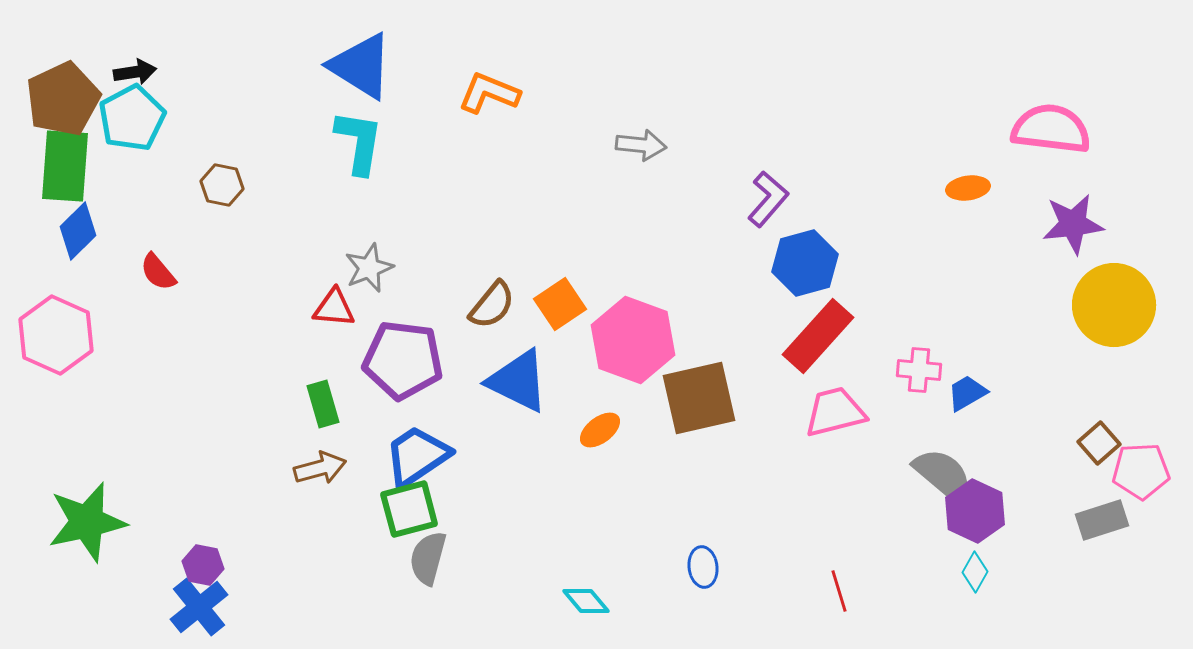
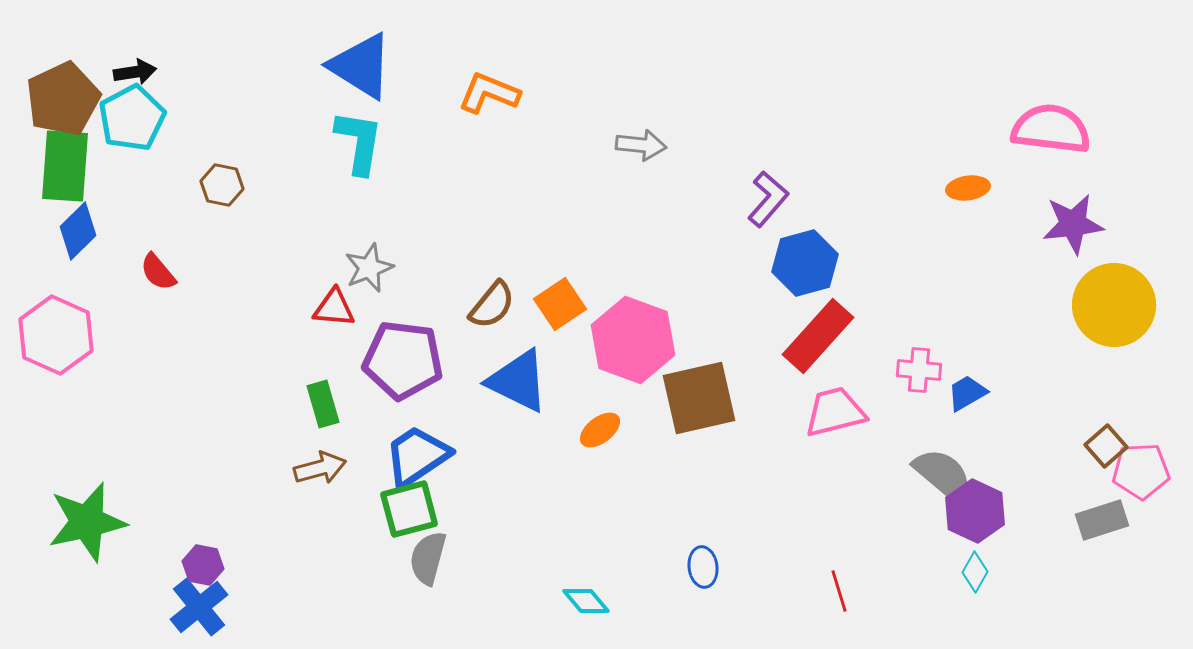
brown square at (1099, 443): moved 7 px right, 3 px down
